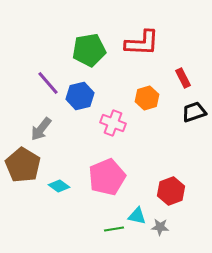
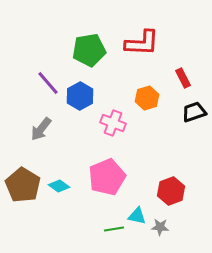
blue hexagon: rotated 16 degrees counterclockwise
brown pentagon: moved 20 px down
